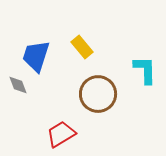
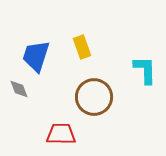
yellow rectangle: rotated 20 degrees clockwise
gray diamond: moved 1 px right, 4 px down
brown circle: moved 4 px left, 3 px down
red trapezoid: rotated 32 degrees clockwise
